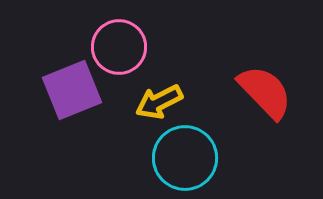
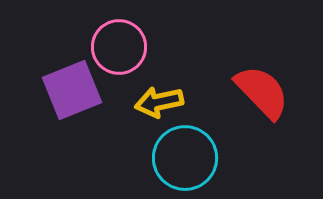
red semicircle: moved 3 px left
yellow arrow: rotated 15 degrees clockwise
